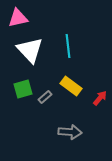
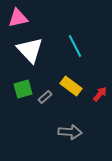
cyan line: moved 7 px right; rotated 20 degrees counterclockwise
red arrow: moved 4 px up
